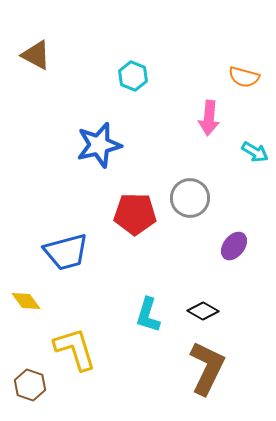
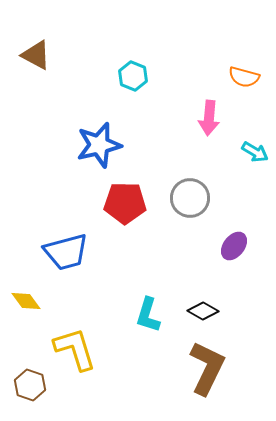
red pentagon: moved 10 px left, 11 px up
